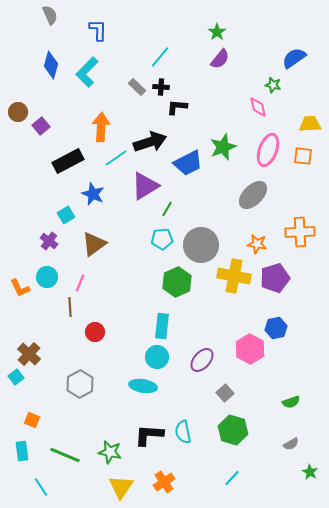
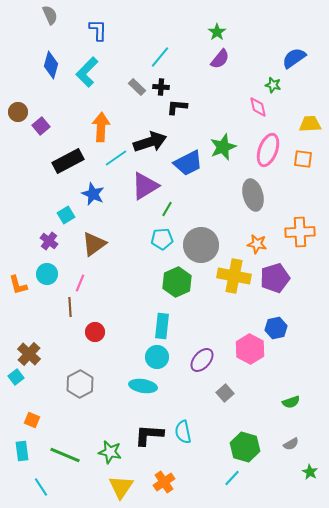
orange square at (303, 156): moved 3 px down
gray ellipse at (253, 195): rotated 60 degrees counterclockwise
cyan circle at (47, 277): moved 3 px up
orange L-shape at (20, 288): moved 2 px left, 3 px up; rotated 10 degrees clockwise
green hexagon at (233, 430): moved 12 px right, 17 px down
